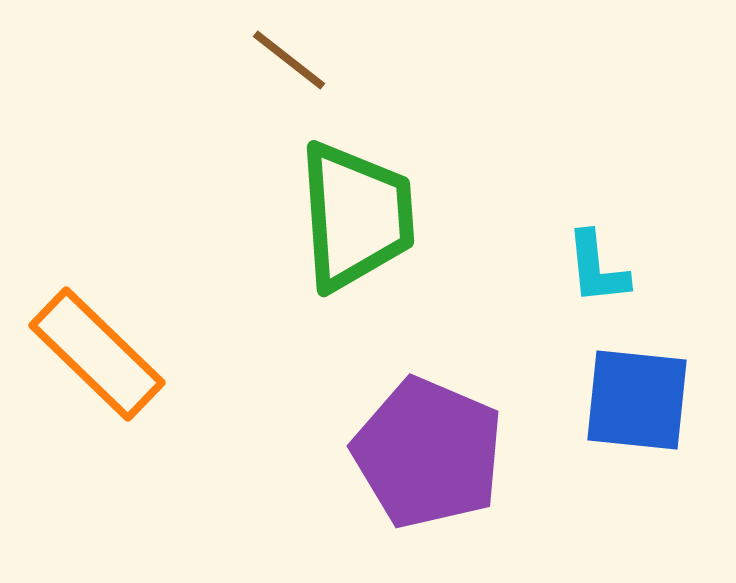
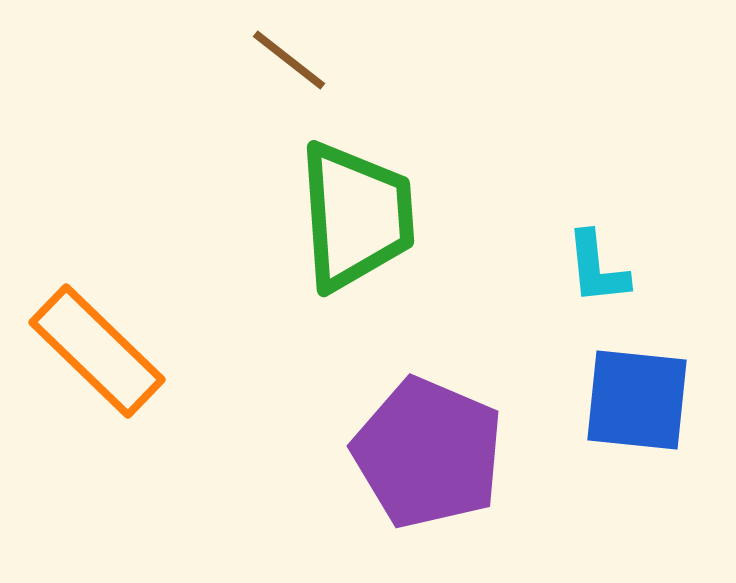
orange rectangle: moved 3 px up
